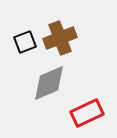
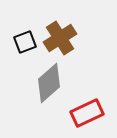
brown cross: rotated 12 degrees counterclockwise
gray diamond: rotated 18 degrees counterclockwise
